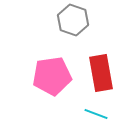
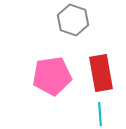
cyan line: moved 4 px right; rotated 65 degrees clockwise
